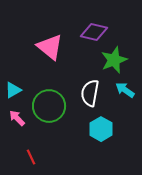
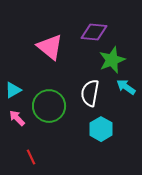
purple diamond: rotated 8 degrees counterclockwise
green star: moved 2 px left
cyan arrow: moved 1 px right, 3 px up
